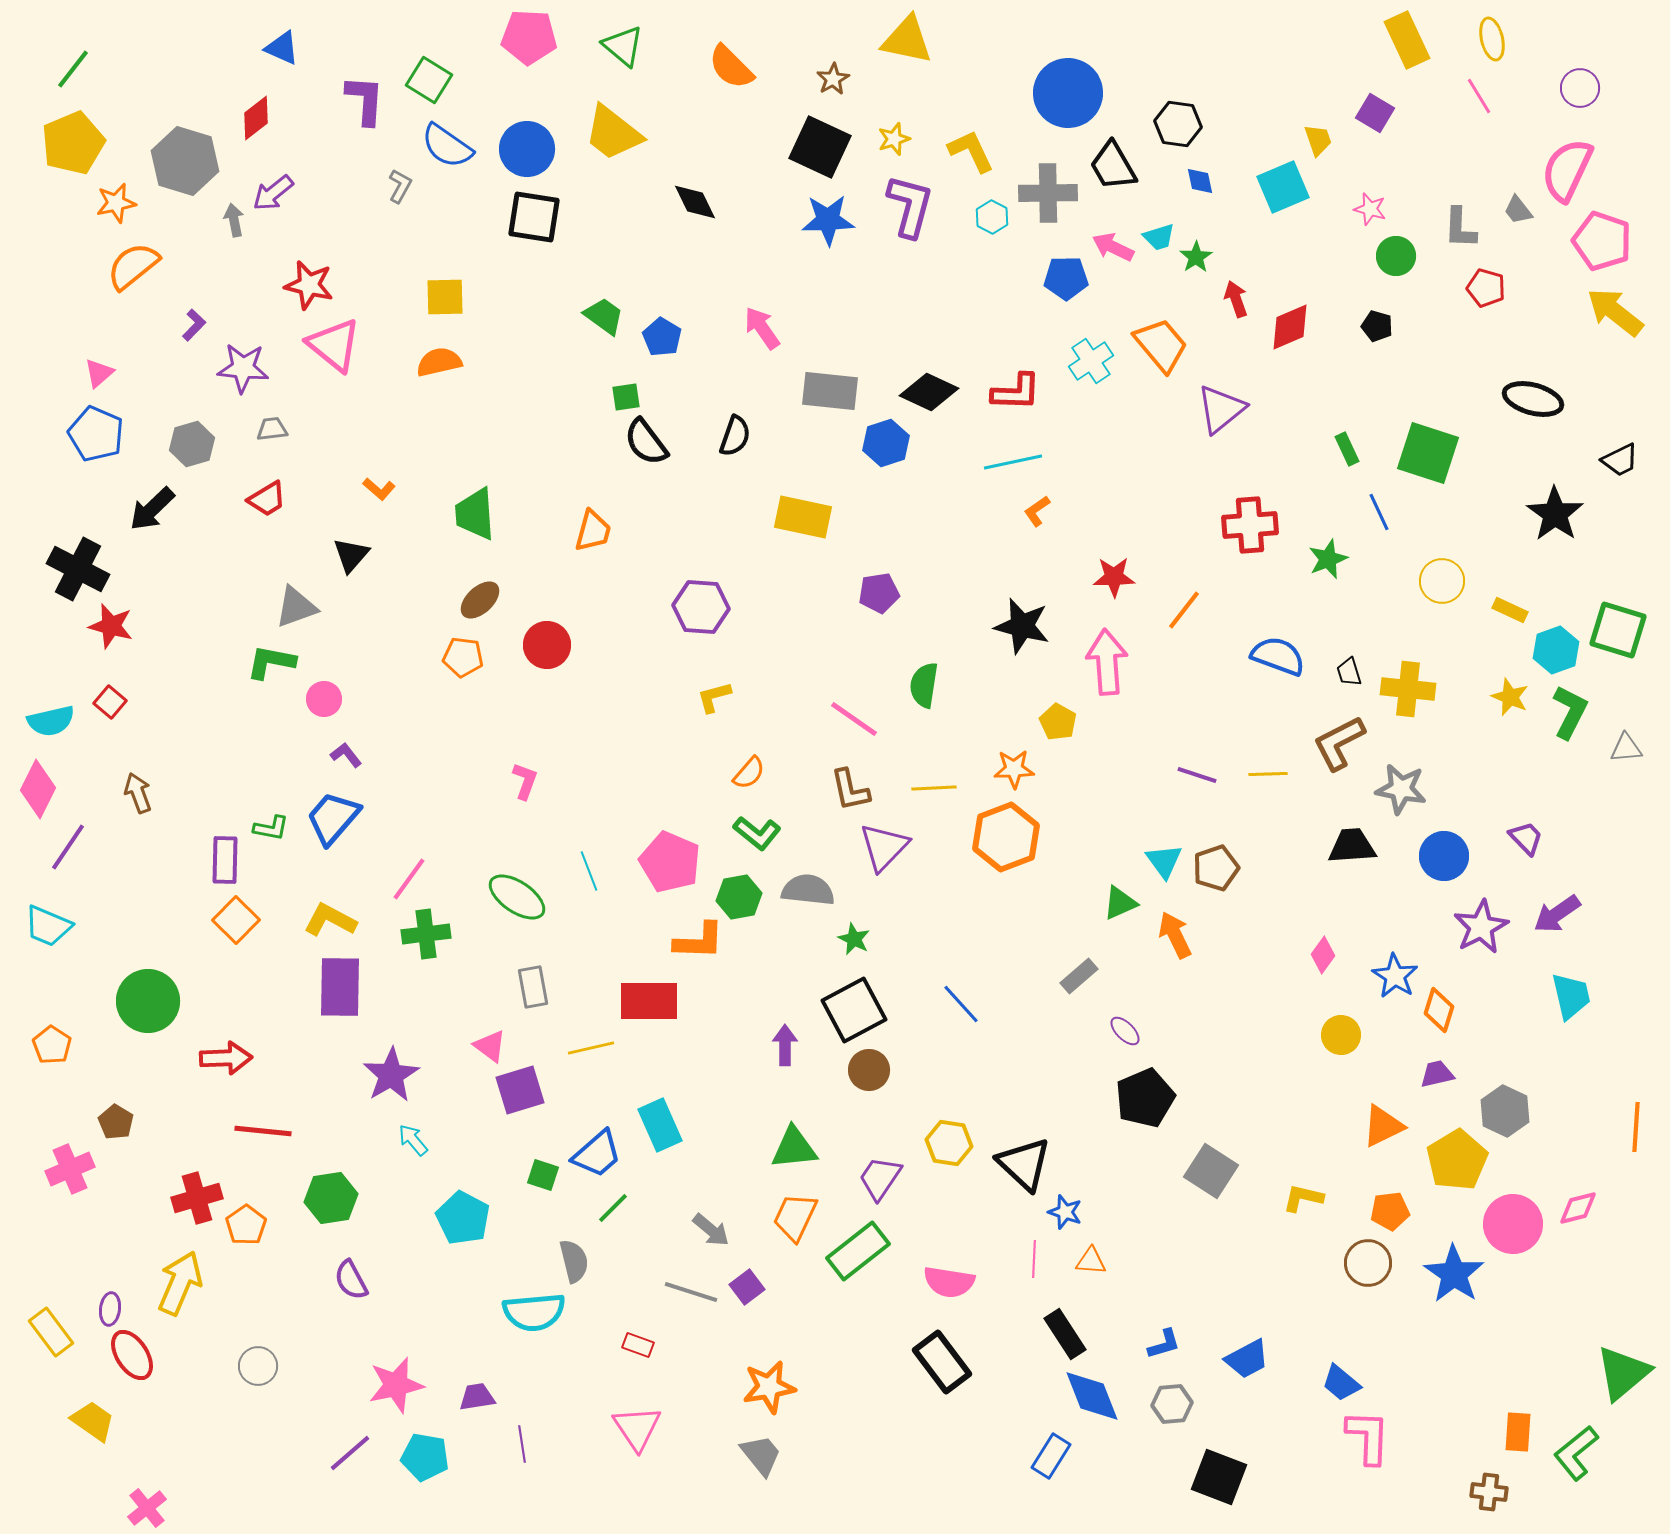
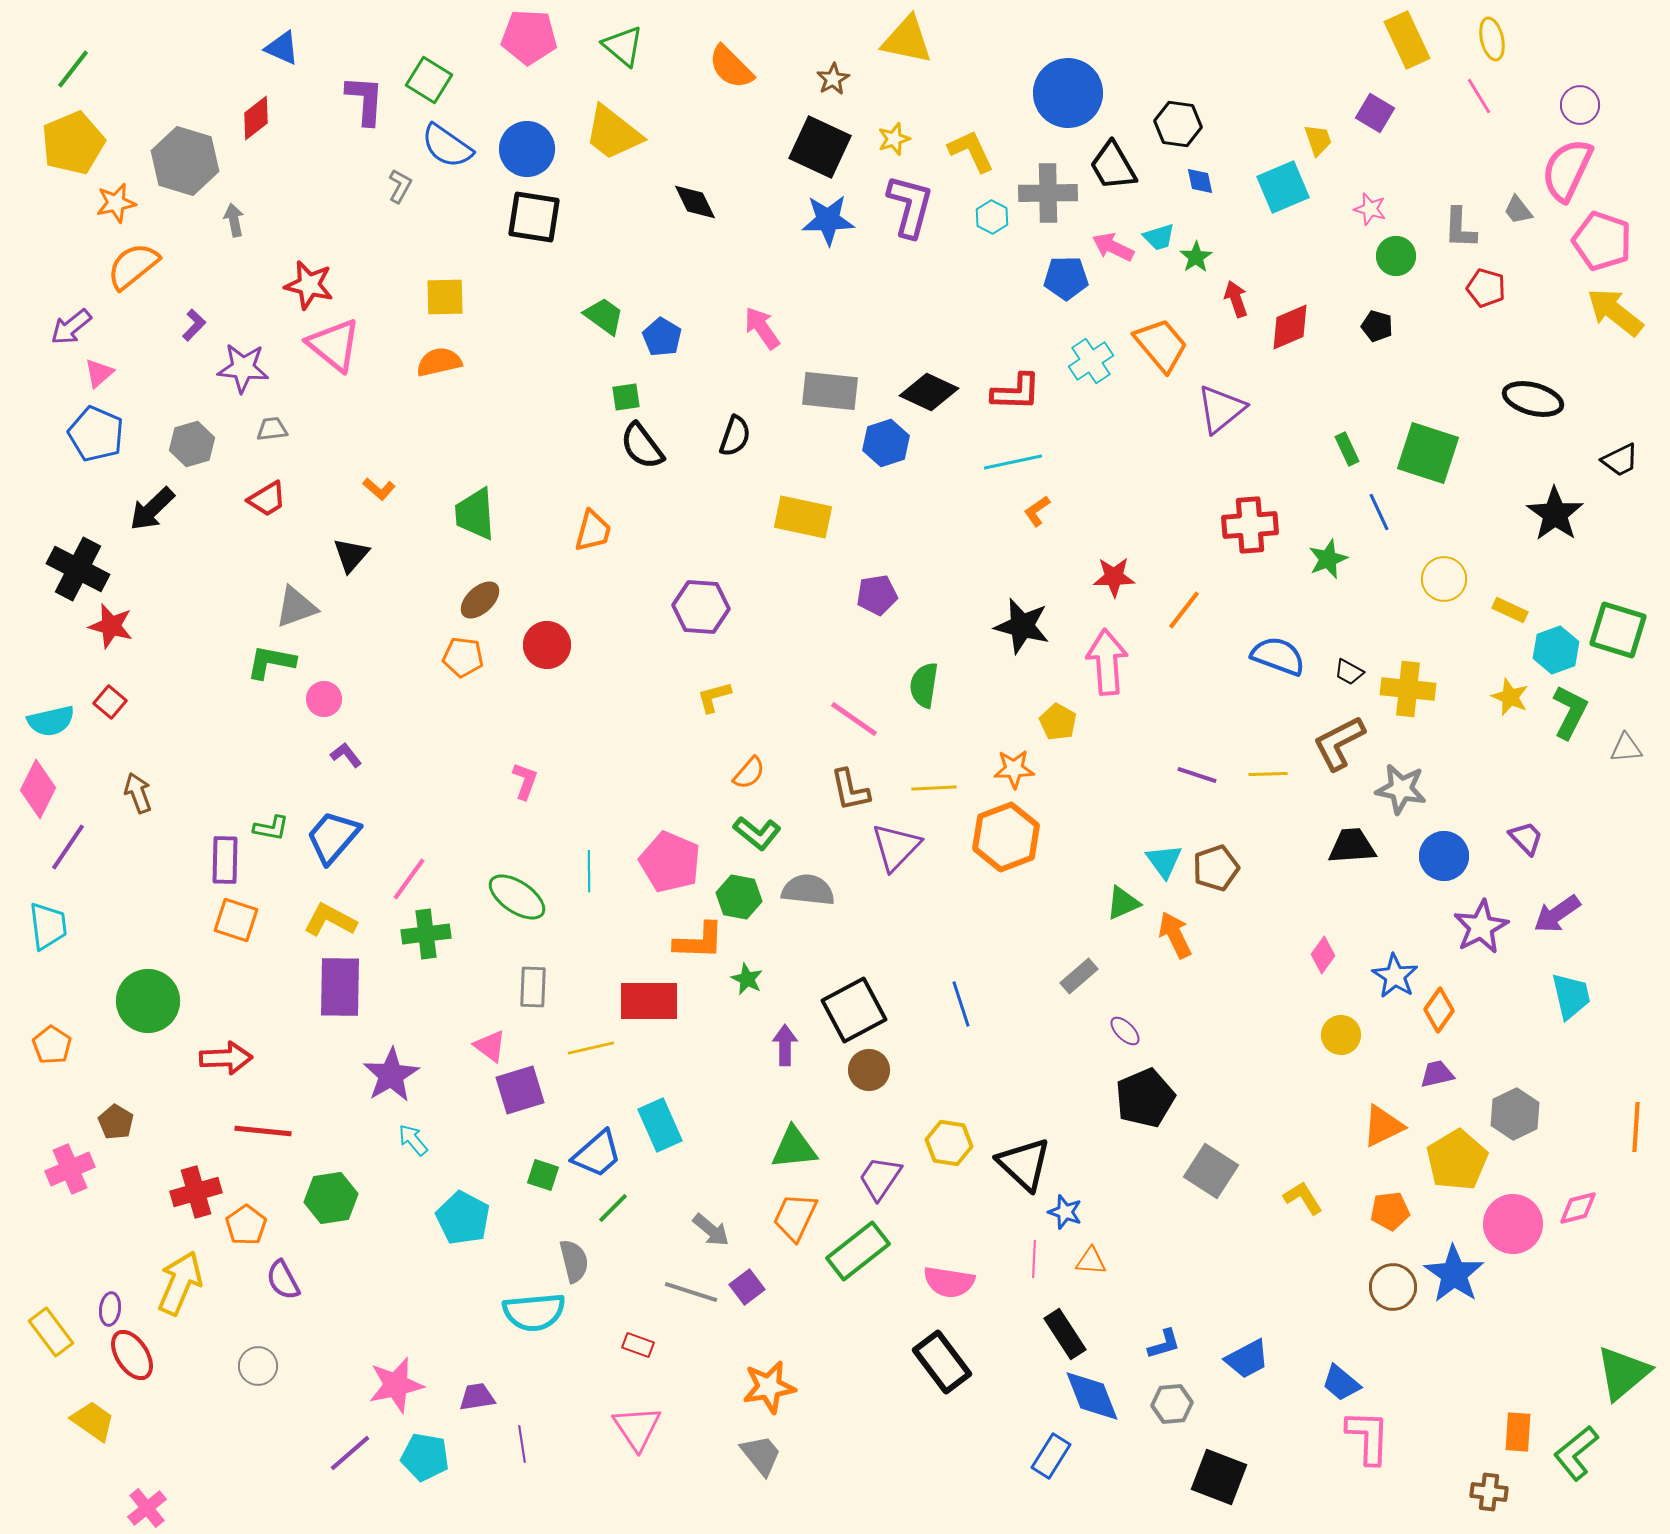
purple circle at (1580, 88): moved 17 px down
purple arrow at (273, 193): moved 202 px left, 134 px down
black semicircle at (646, 442): moved 4 px left, 4 px down
yellow circle at (1442, 581): moved 2 px right, 2 px up
purple pentagon at (879, 593): moved 2 px left, 2 px down
black trapezoid at (1349, 672): rotated 44 degrees counterclockwise
blue trapezoid at (333, 818): moved 19 px down
purple triangle at (884, 847): moved 12 px right
cyan line at (589, 871): rotated 21 degrees clockwise
green hexagon at (739, 897): rotated 21 degrees clockwise
green triangle at (1120, 903): moved 3 px right
orange square at (236, 920): rotated 27 degrees counterclockwise
cyan trapezoid at (48, 926): rotated 120 degrees counterclockwise
green star at (854, 939): moved 107 px left, 40 px down
gray rectangle at (533, 987): rotated 12 degrees clockwise
blue line at (961, 1004): rotated 24 degrees clockwise
orange diamond at (1439, 1010): rotated 18 degrees clockwise
gray hexagon at (1505, 1111): moved 10 px right, 3 px down; rotated 9 degrees clockwise
red cross at (197, 1198): moved 1 px left, 6 px up
yellow L-shape at (1303, 1198): rotated 45 degrees clockwise
brown circle at (1368, 1263): moved 25 px right, 24 px down
purple semicircle at (351, 1280): moved 68 px left
